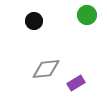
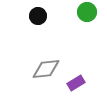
green circle: moved 3 px up
black circle: moved 4 px right, 5 px up
